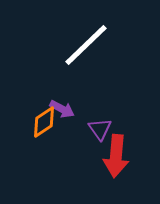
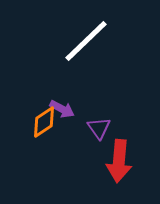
white line: moved 4 px up
purple triangle: moved 1 px left, 1 px up
red arrow: moved 3 px right, 5 px down
